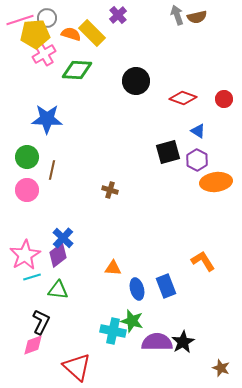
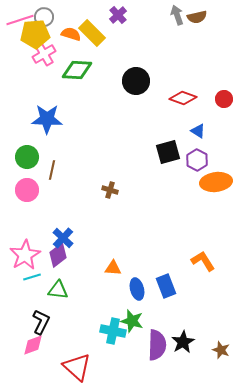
gray circle: moved 3 px left, 1 px up
purple semicircle: moved 3 px down; rotated 92 degrees clockwise
brown star: moved 18 px up
